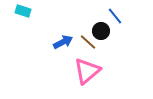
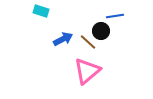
cyan rectangle: moved 18 px right
blue line: rotated 60 degrees counterclockwise
blue arrow: moved 3 px up
